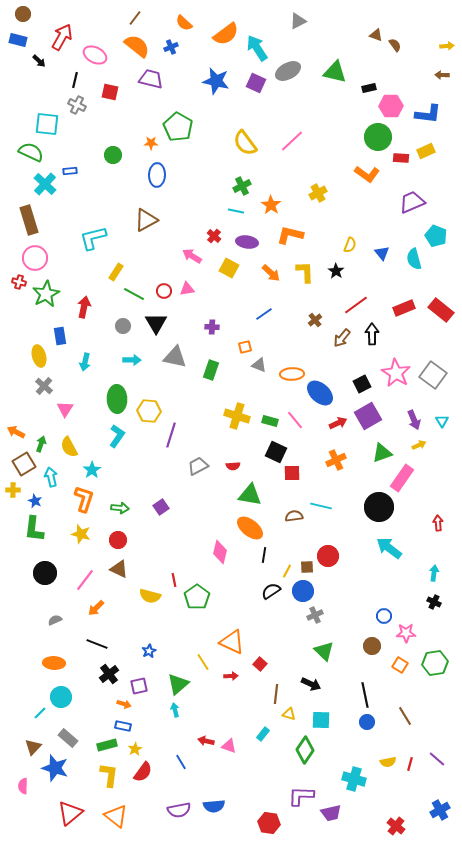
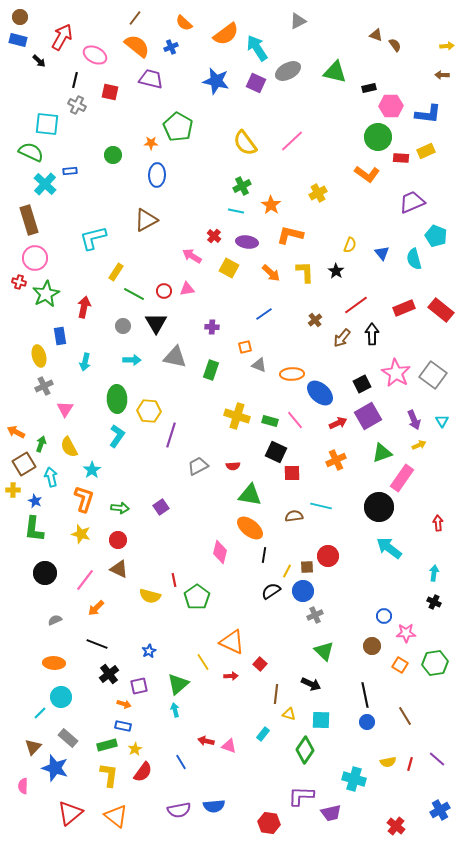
brown circle at (23, 14): moved 3 px left, 3 px down
gray cross at (44, 386): rotated 24 degrees clockwise
